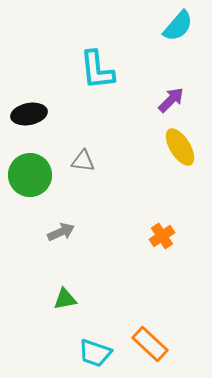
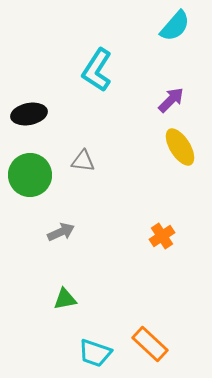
cyan semicircle: moved 3 px left
cyan L-shape: rotated 39 degrees clockwise
